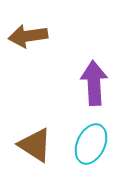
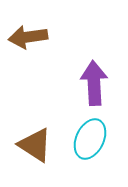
brown arrow: moved 1 px down
cyan ellipse: moved 1 px left, 5 px up
